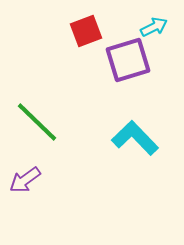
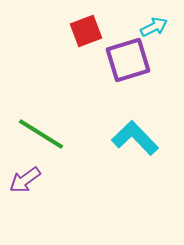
green line: moved 4 px right, 12 px down; rotated 12 degrees counterclockwise
